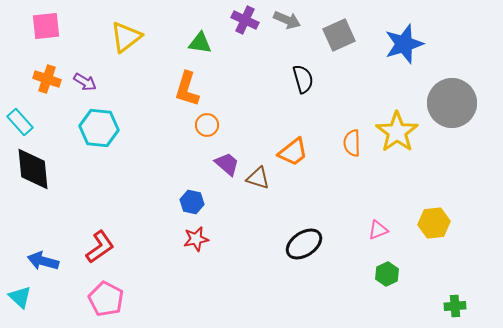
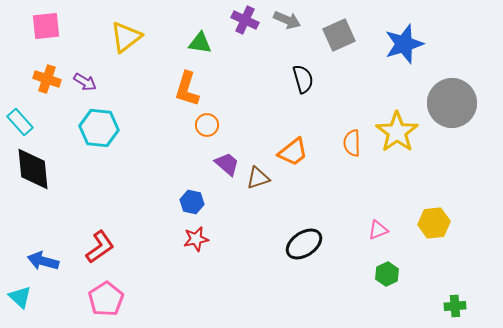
brown triangle: rotated 35 degrees counterclockwise
pink pentagon: rotated 12 degrees clockwise
